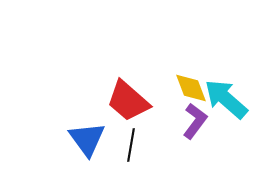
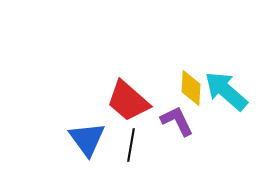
yellow diamond: rotated 24 degrees clockwise
cyan arrow: moved 8 px up
purple L-shape: moved 18 px left; rotated 63 degrees counterclockwise
